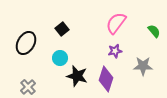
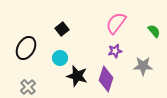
black ellipse: moved 5 px down
